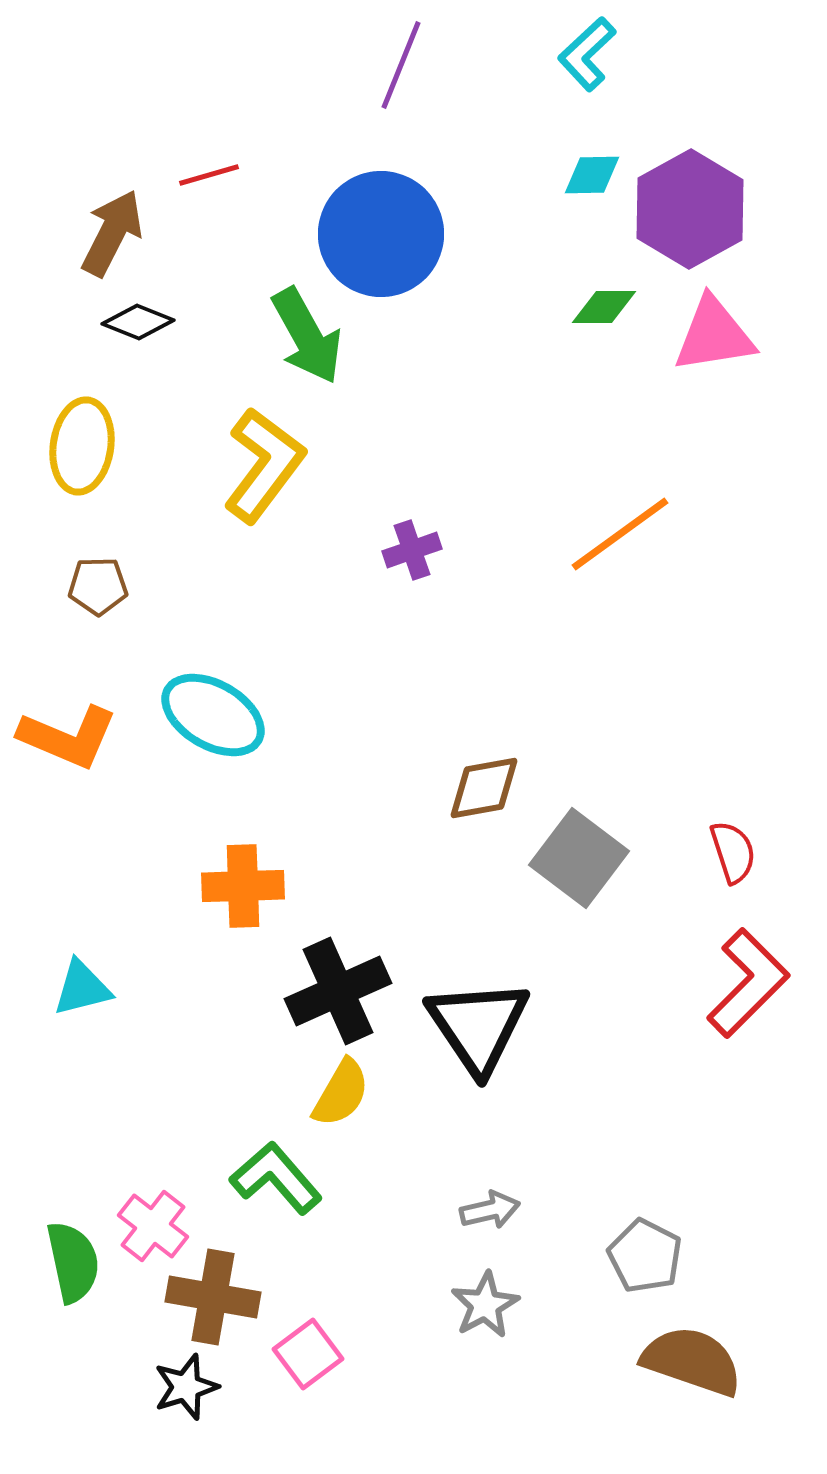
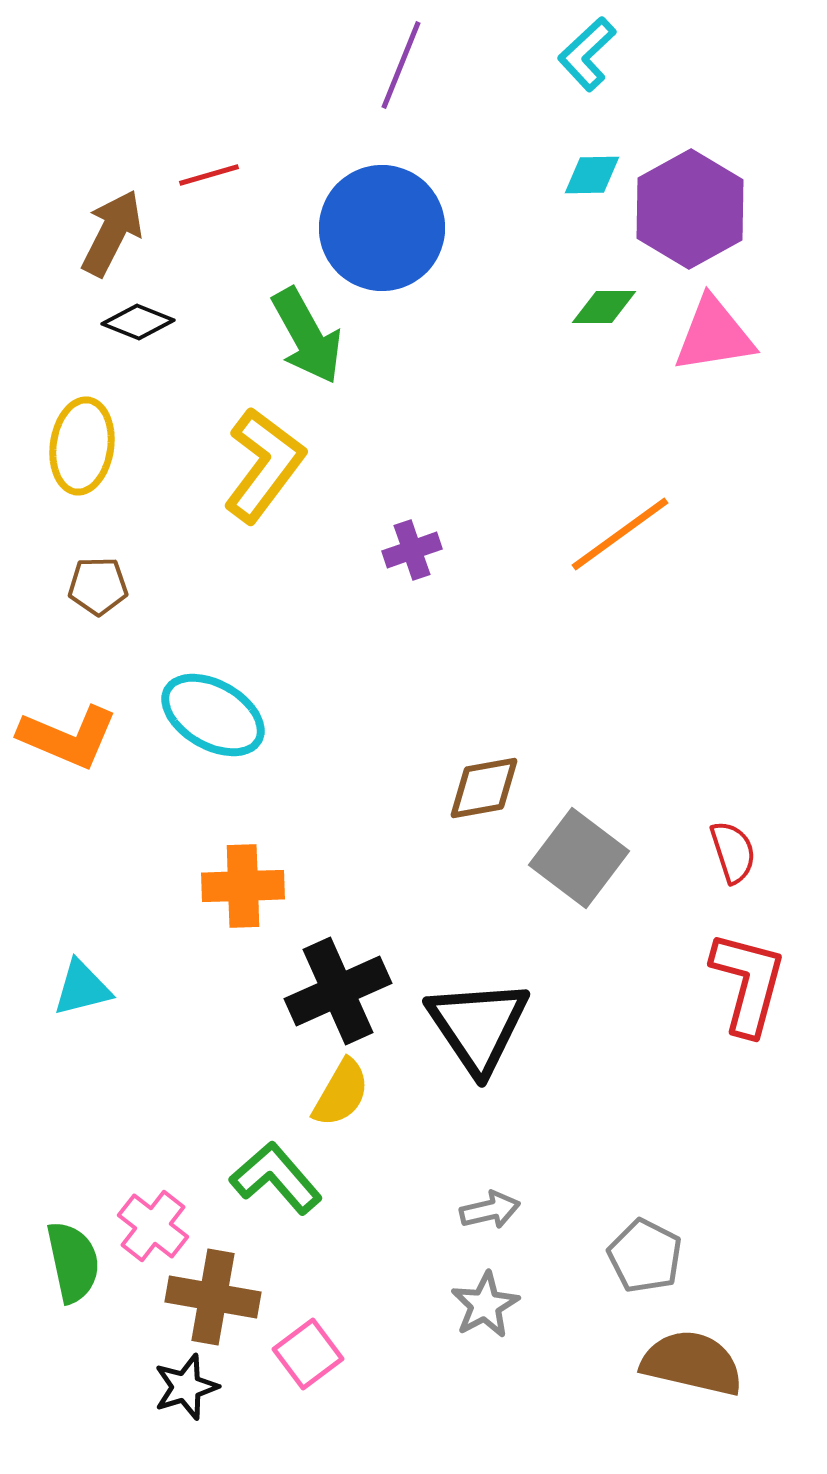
blue circle: moved 1 px right, 6 px up
red L-shape: rotated 30 degrees counterclockwise
brown semicircle: moved 2 px down; rotated 6 degrees counterclockwise
